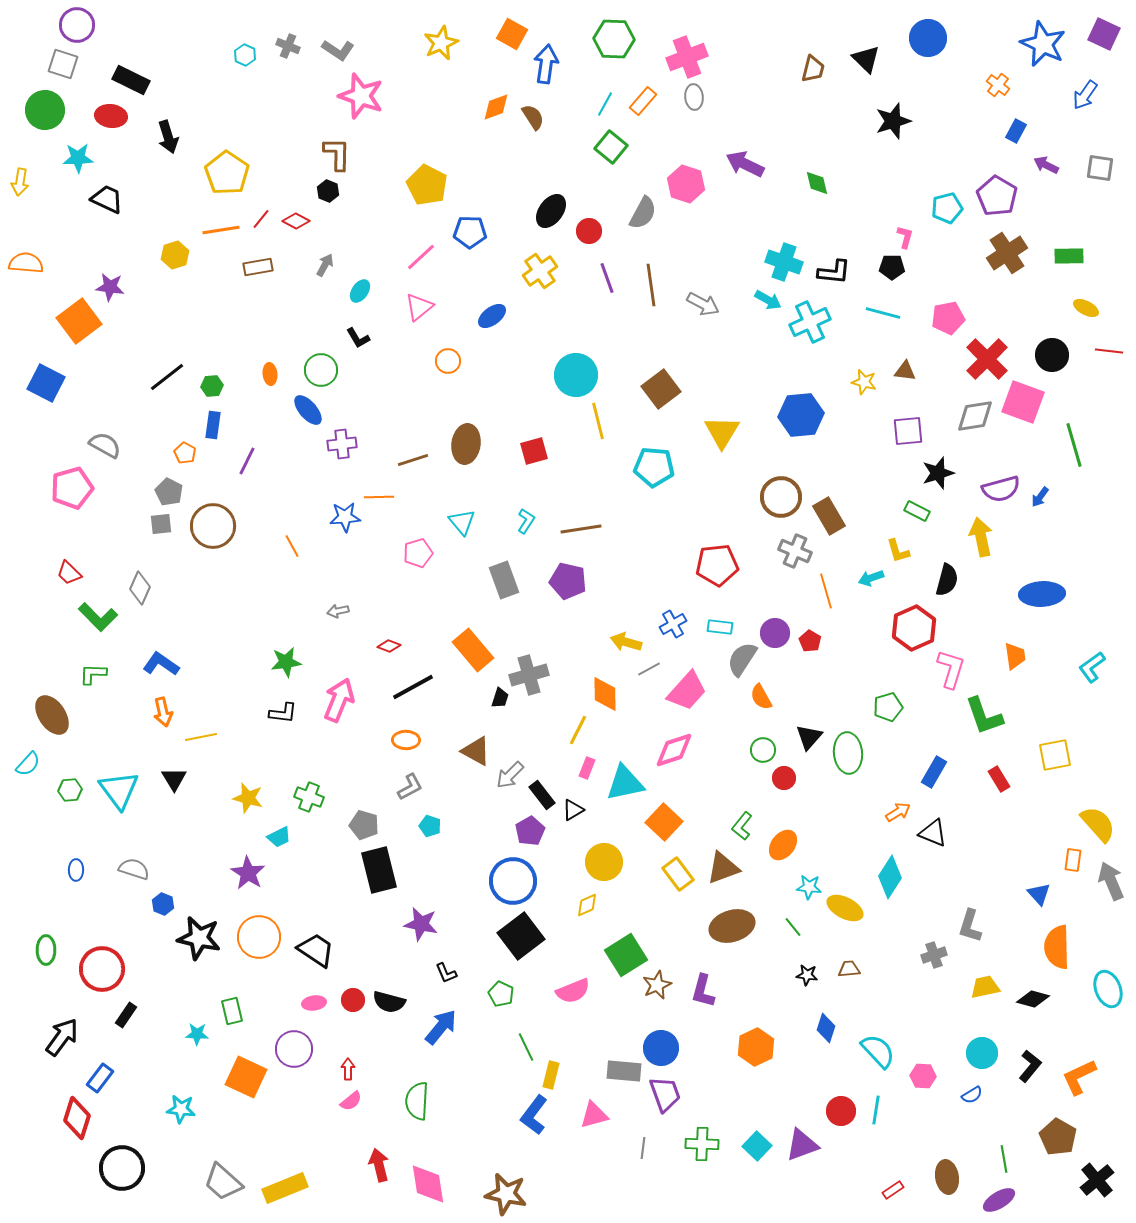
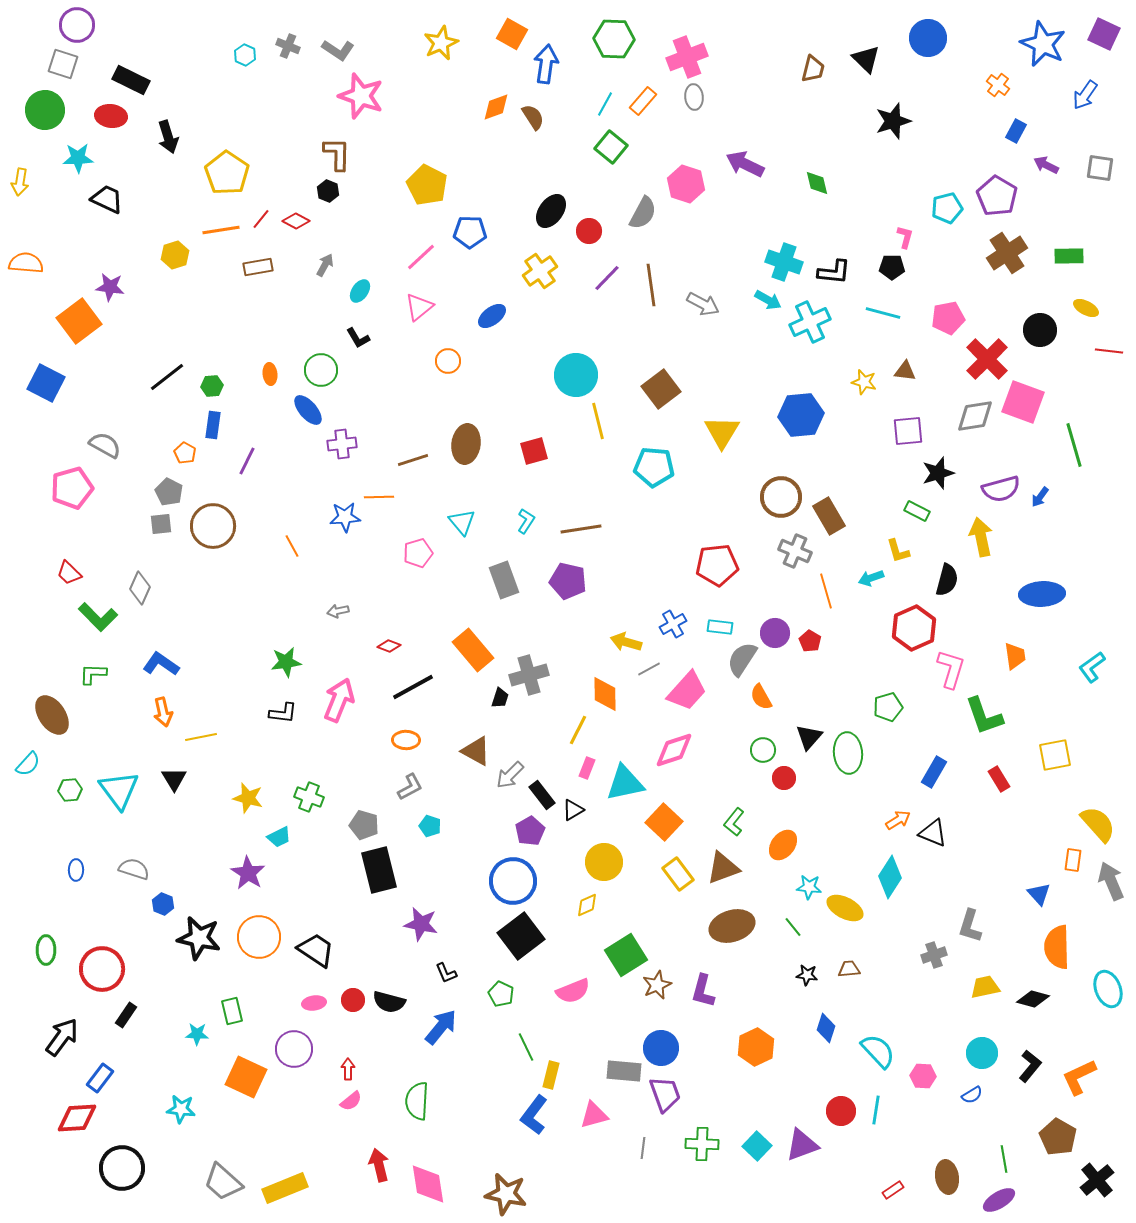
purple line at (607, 278): rotated 64 degrees clockwise
black circle at (1052, 355): moved 12 px left, 25 px up
orange arrow at (898, 812): moved 8 px down
green L-shape at (742, 826): moved 8 px left, 4 px up
red diamond at (77, 1118): rotated 69 degrees clockwise
